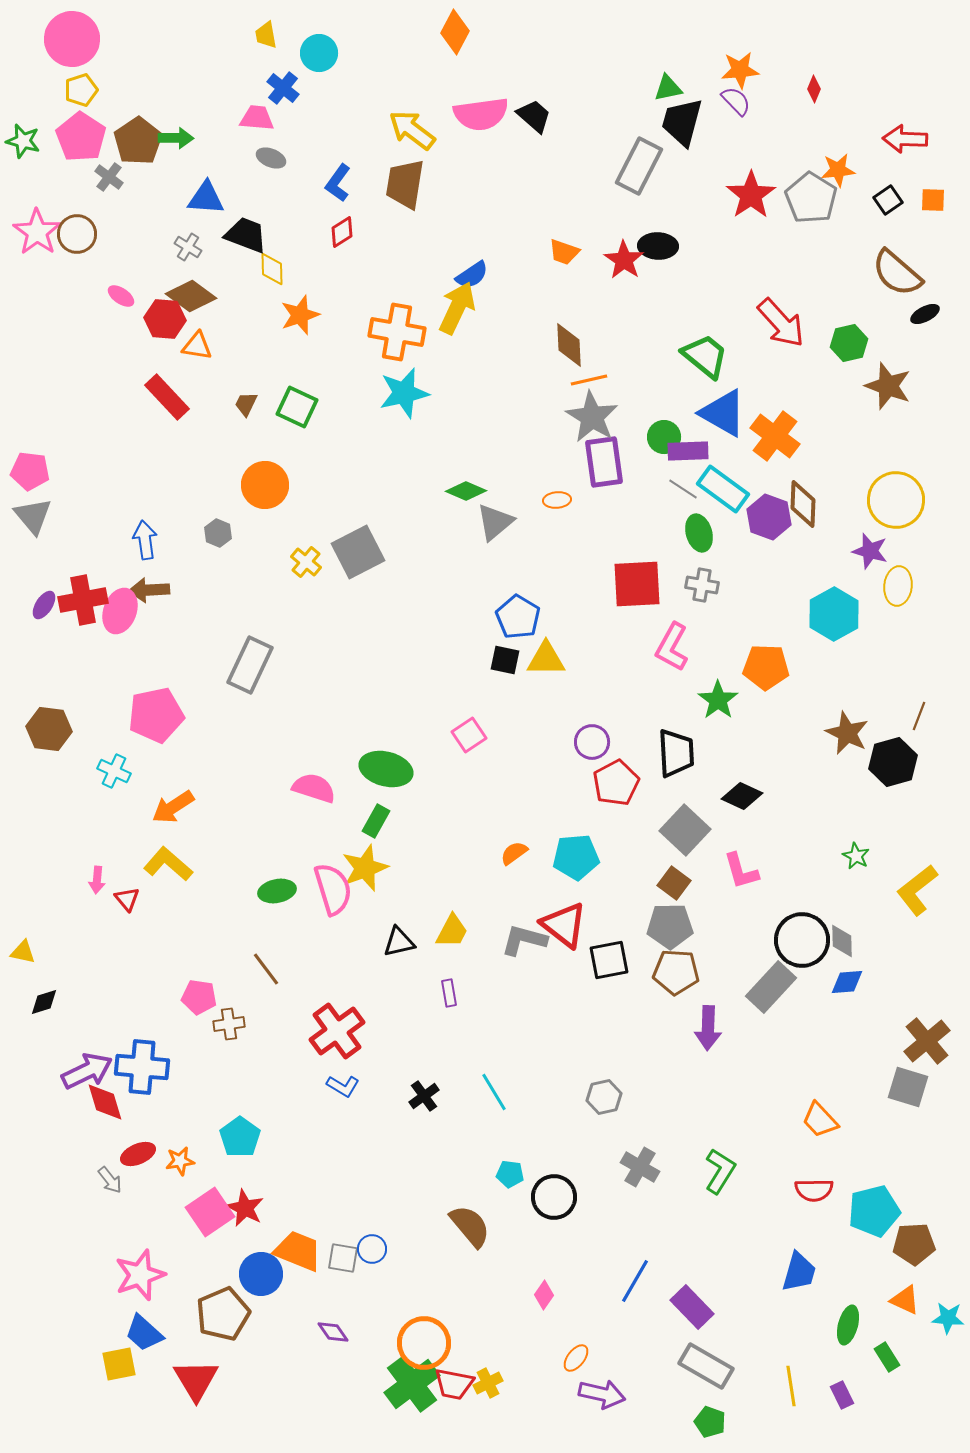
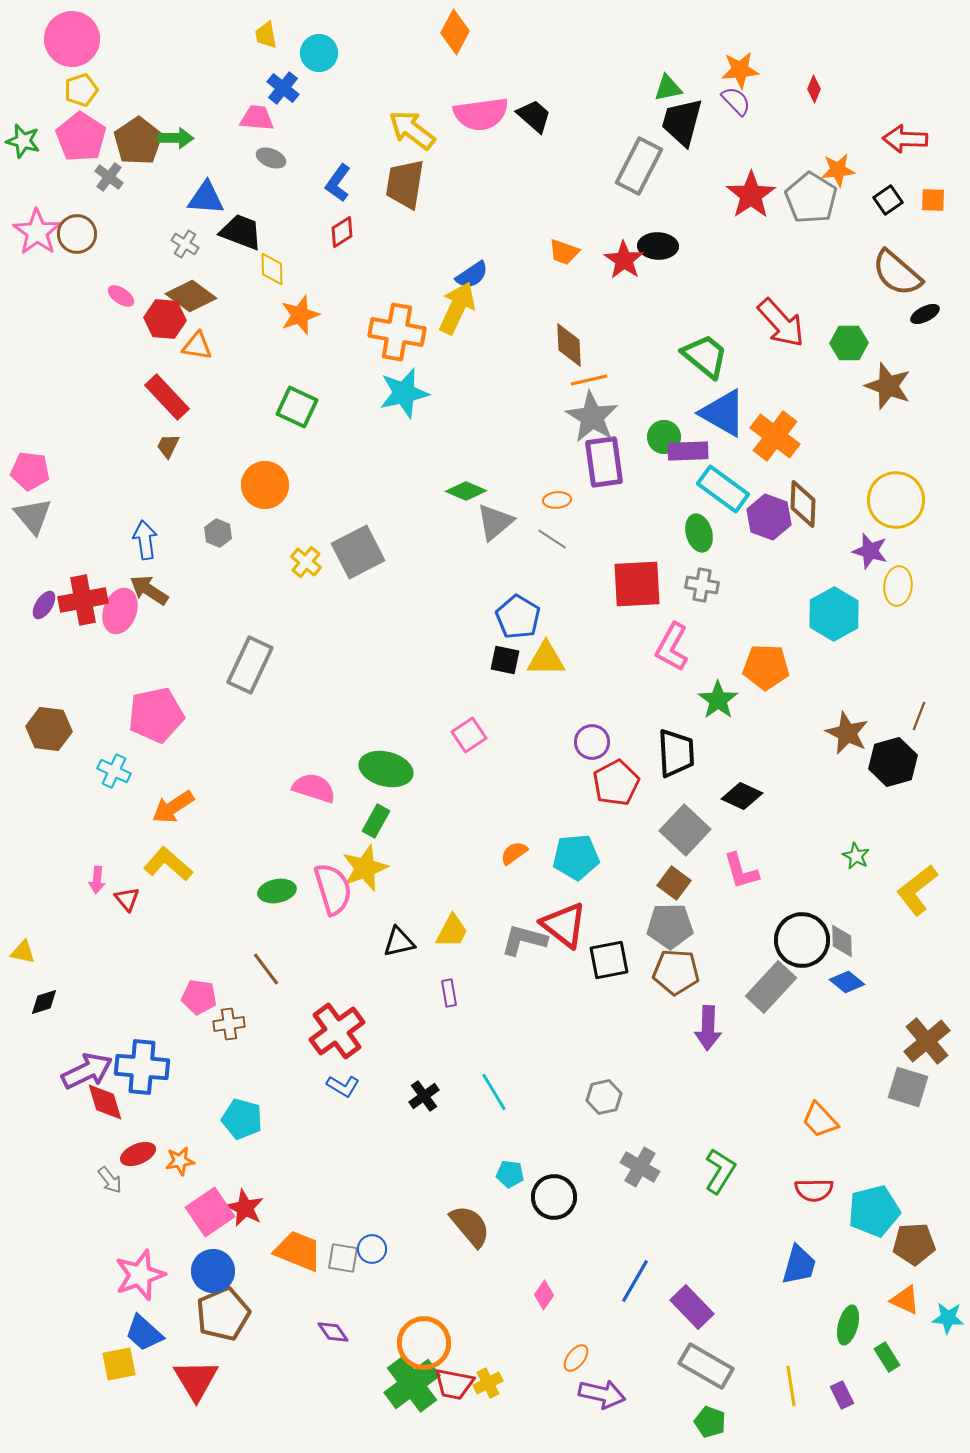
black trapezoid at (246, 235): moved 5 px left, 3 px up
gray cross at (188, 247): moved 3 px left, 3 px up
green hexagon at (849, 343): rotated 12 degrees clockwise
brown trapezoid at (246, 404): moved 78 px left, 42 px down
gray line at (683, 489): moved 131 px left, 50 px down
brown arrow at (149, 590): rotated 36 degrees clockwise
blue diamond at (847, 982): rotated 44 degrees clockwise
cyan pentagon at (240, 1137): moved 2 px right, 18 px up; rotated 21 degrees counterclockwise
blue trapezoid at (799, 1272): moved 7 px up
blue circle at (261, 1274): moved 48 px left, 3 px up
